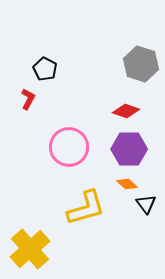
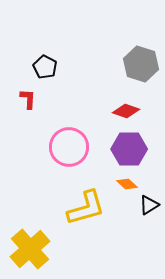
black pentagon: moved 2 px up
red L-shape: rotated 25 degrees counterclockwise
black triangle: moved 3 px right, 1 px down; rotated 35 degrees clockwise
